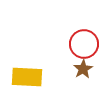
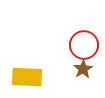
red circle: moved 1 px down
